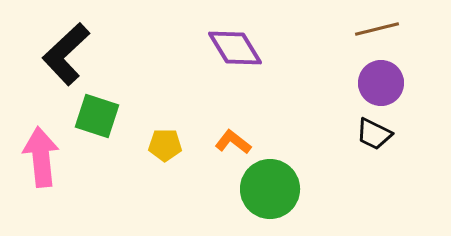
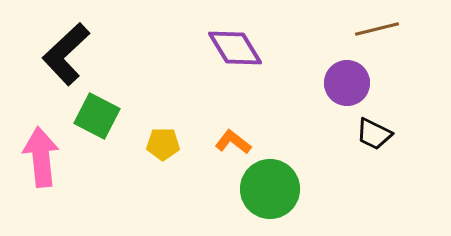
purple circle: moved 34 px left
green square: rotated 9 degrees clockwise
yellow pentagon: moved 2 px left, 1 px up
